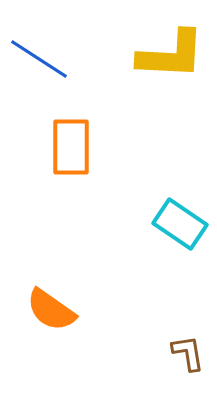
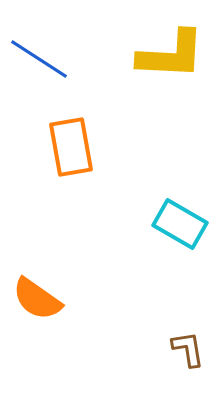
orange rectangle: rotated 10 degrees counterclockwise
cyan rectangle: rotated 4 degrees counterclockwise
orange semicircle: moved 14 px left, 11 px up
brown L-shape: moved 4 px up
